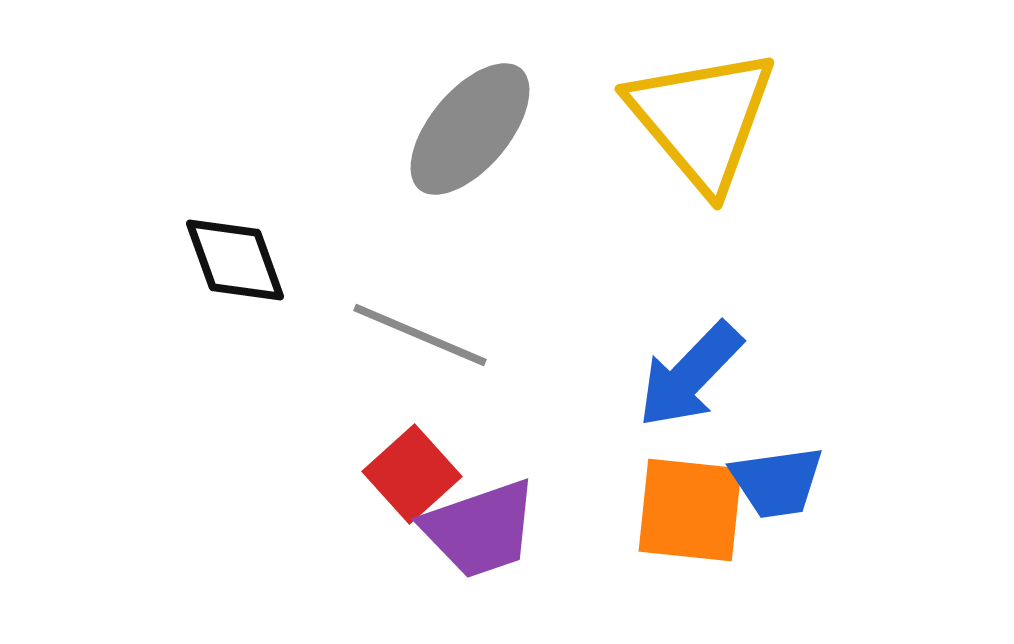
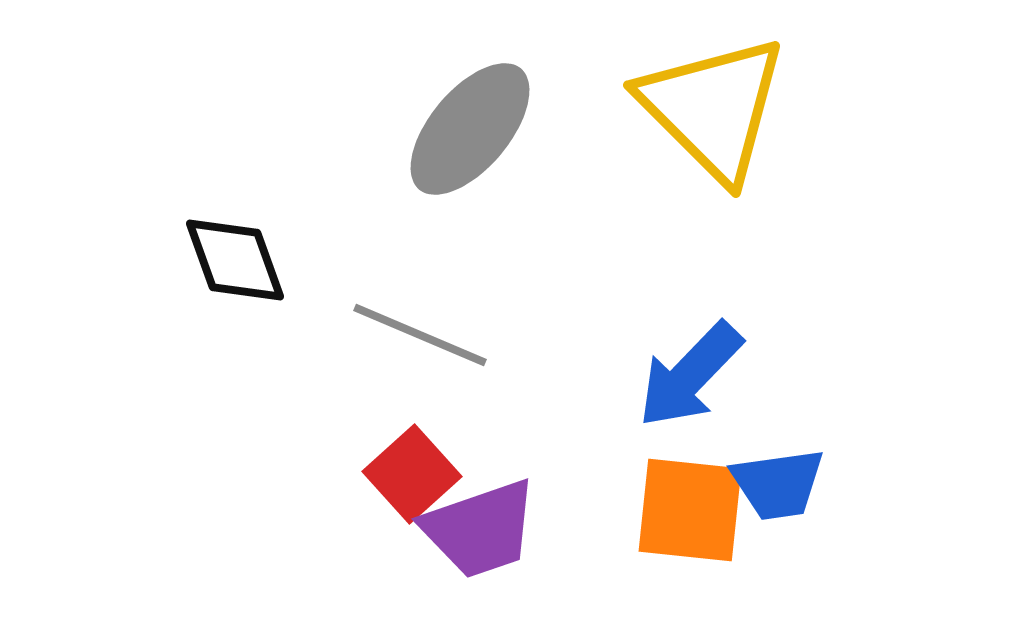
yellow triangle: moved 11 px right, 11 px up; rotated 5 degrees counterclockwise
blue trapezoid: moved 1 px right, 2 px down
